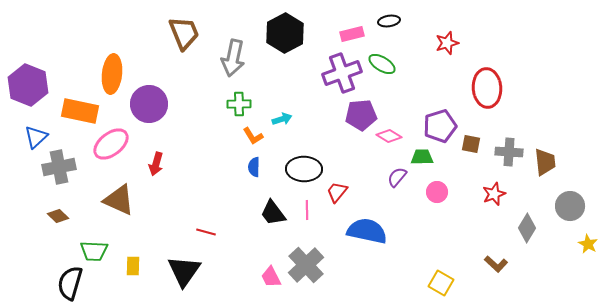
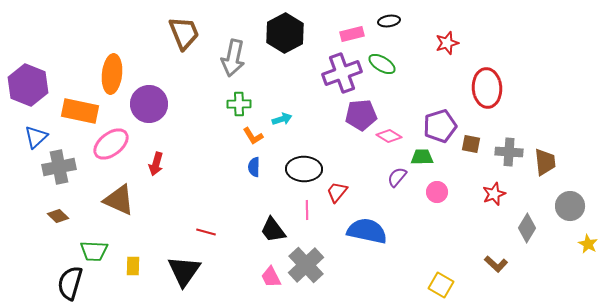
black trapezoid at (273, 213): moved 17 px down
yellow square at (441, 283): moved 2 px down
